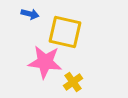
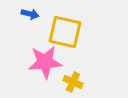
pink star: rotated 12 degrees counterclockwise
yellow cross: rotated 30 degrees counterclockwise
